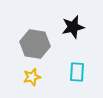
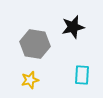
cyan rectangle: moved 5 px right, 3 px down
yellow star: moved 2 px left, 3 px down
